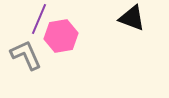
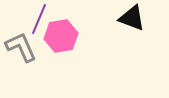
gray L-shape: moved 5 px left, 8 px up
